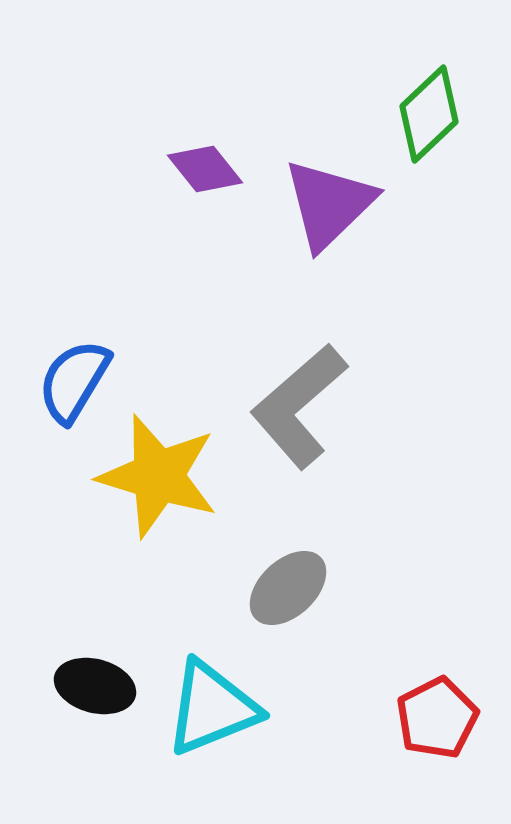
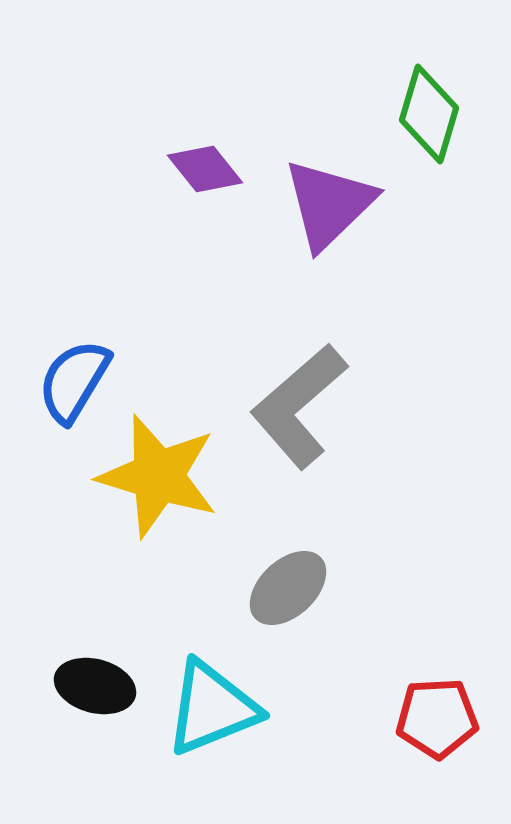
green diamond: rotated 30 degrees counterclockwise
red pentagon: rotated 24 degrees clockwise
